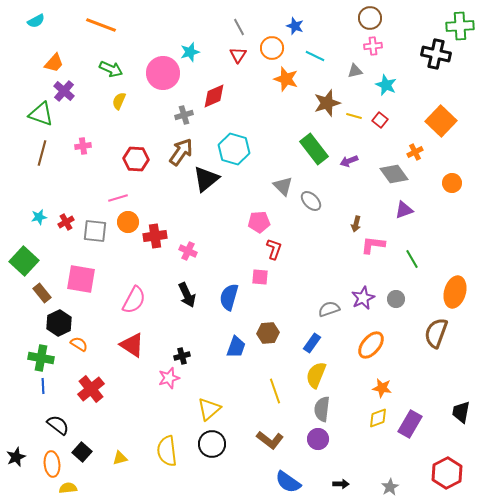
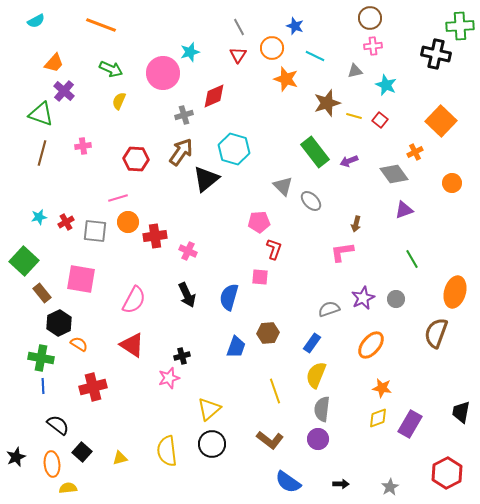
green rectangle at (314, 149): moved 1 px right, 3 px down
pink L-shape at (373, 245): moved 31 px left, 7 px down; rotated 15 degrees counterclockwise
red cross at (91, 389): moved 2 px right, 2 px up; rotated 24 degrees clockwise
